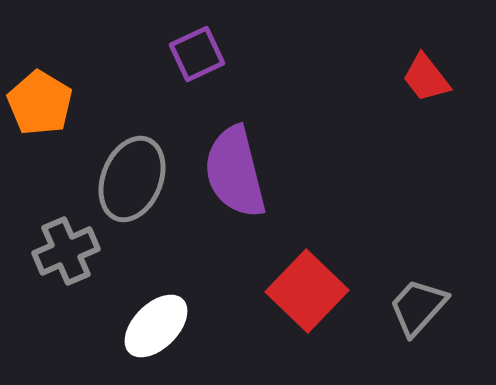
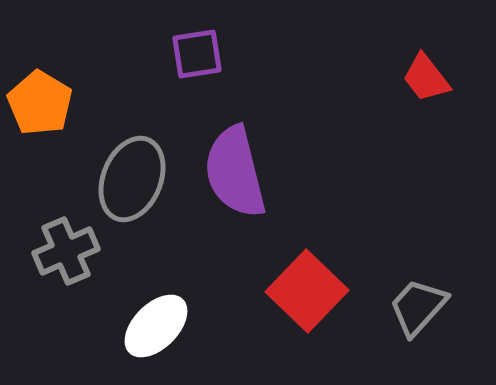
purple square: rotated 16 degrees clockwise
